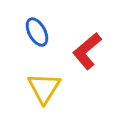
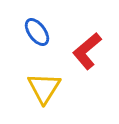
blue ellipse: rotated 8 degrees counterclockwise
